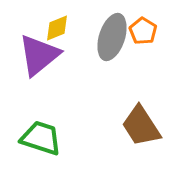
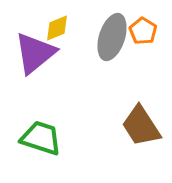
purple triangle: moved 4 px left, 2 px up
